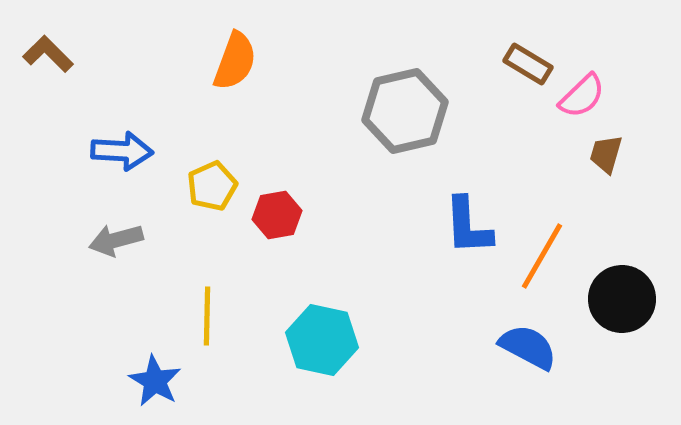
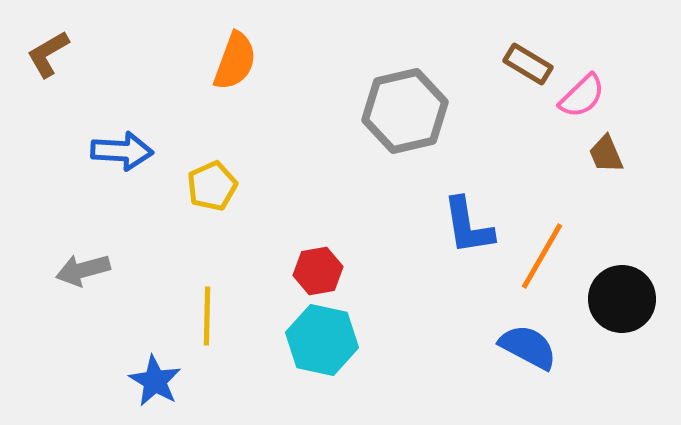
brown L-shape: rotated 75 degrees counterclockwise
brown trapezoid: rotated 39 degrees counterclockwise
red hexagon: moved 41 px right, 56 px down
blue L-shape: rotated 6 degrees counterclockwise
gray arrow: moved 33 px left, 30 px down
